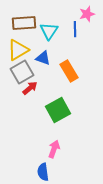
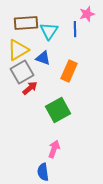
brown rectangle: moved 2 px right
orange rectangle: rotated 55 degrees clockwise
